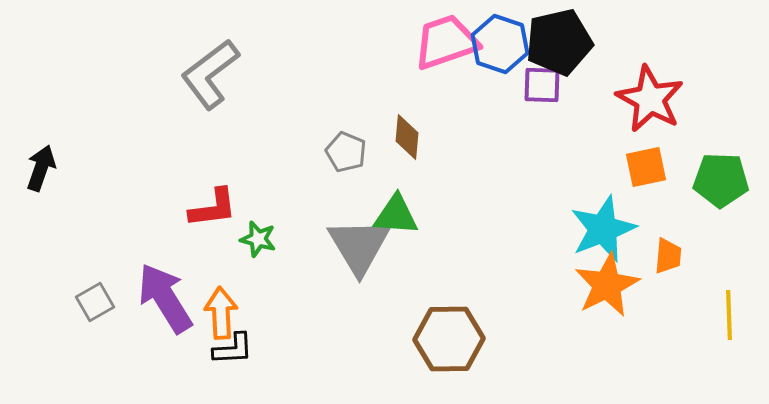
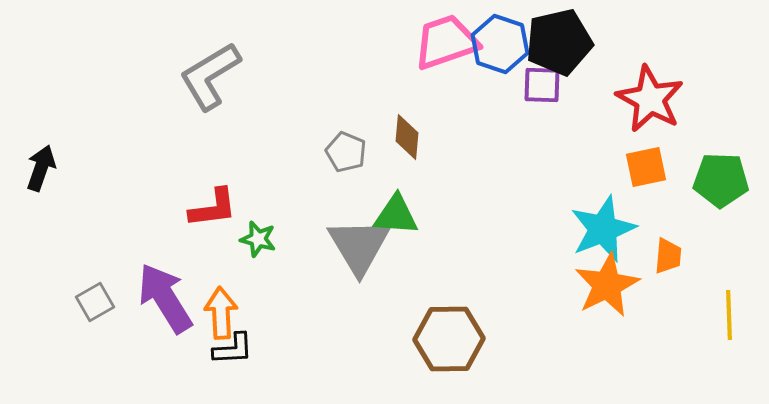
gray L-shape: moved 2 px down; rotated 6 degrees clockwise
